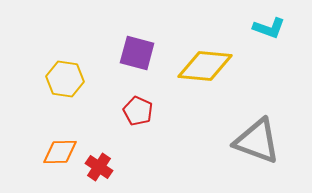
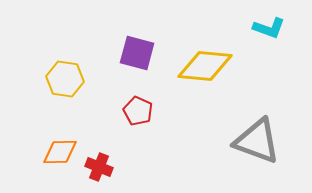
red cross: rotated 12 degrees counterclockwise
